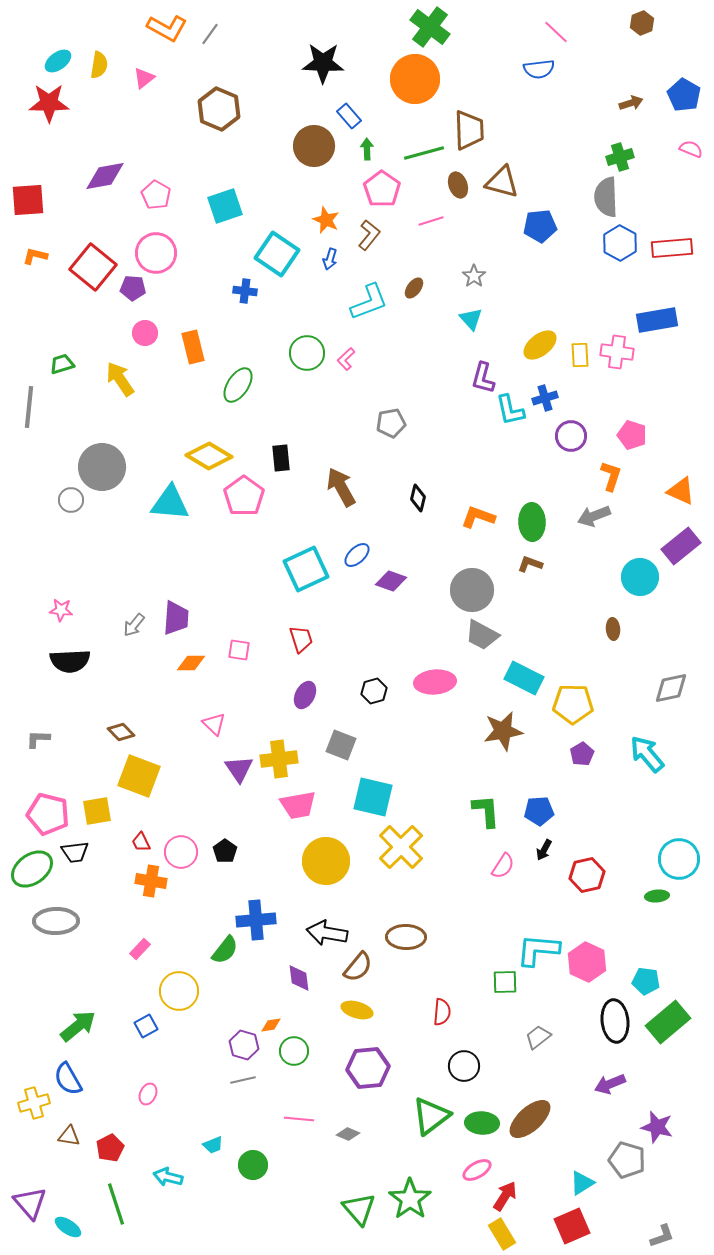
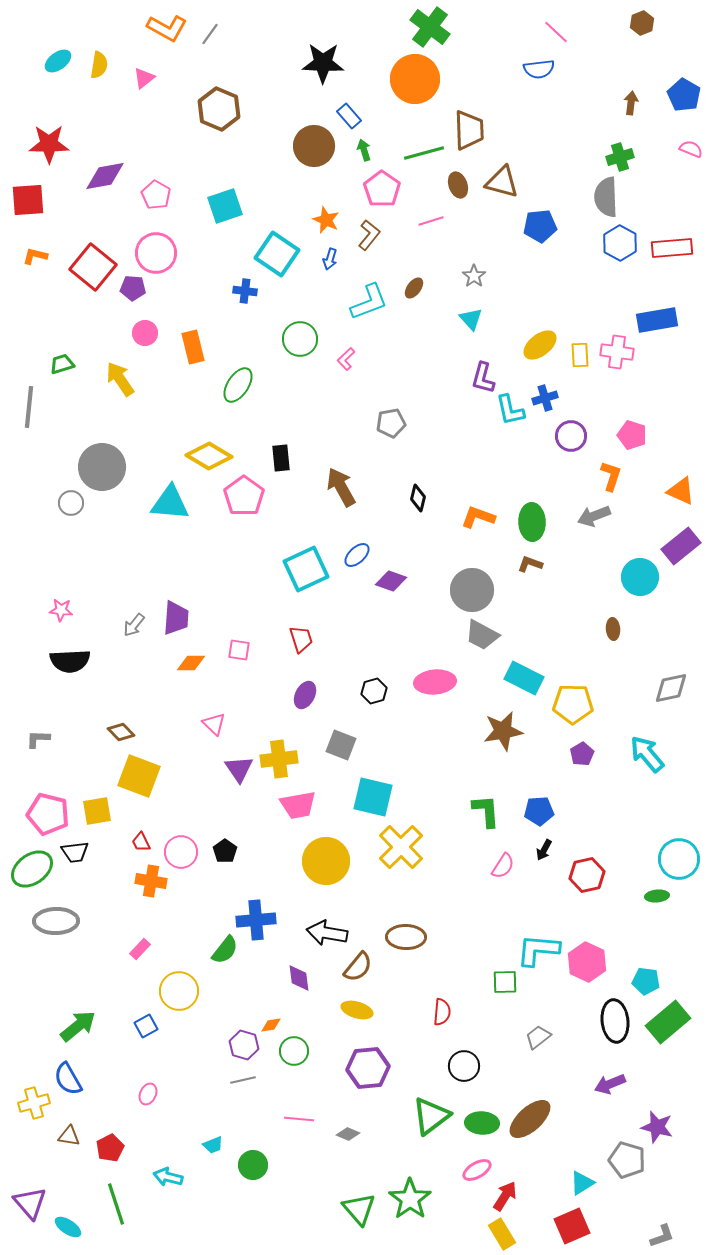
red star at (49, 103): moved 41 px down
brown arrow at (631, 103): rotated 65 degrees counterclockwise
green arrow at (367, 149): moved 3 px left, 1 px down; rotated 15 degrees counterclockwise
green circle at (307, 353): moved 7 px left, 14 px up
gray circle at (71, 500): moved 3 px down
